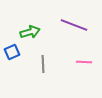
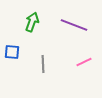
green arrow: moved 2 px right, 10 px up; rotated 54 degrees counterclockwise
blue square: rotated 28 degrees clockwise
pink line: rotated 28 degrees counterclockwise
